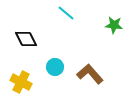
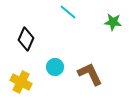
cyan line: moved 2 px right, 1 px up
green star: moved 1 px left, 3 px up
black diamond: rotated 50 degrees clockwise
brown L-shape: rotated 16 degrees clockwise
